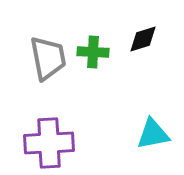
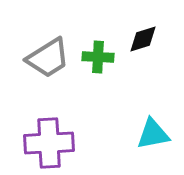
green cross: moved 5 px right, 5 px down
gray trapezoid: rotated 69 degrees clockwise
